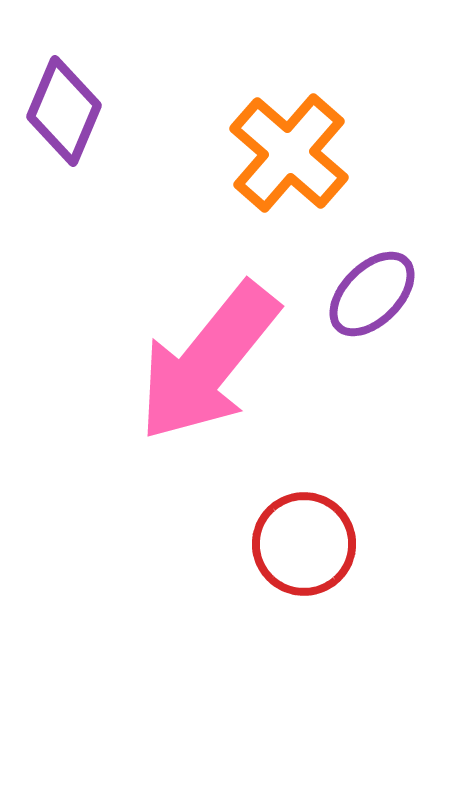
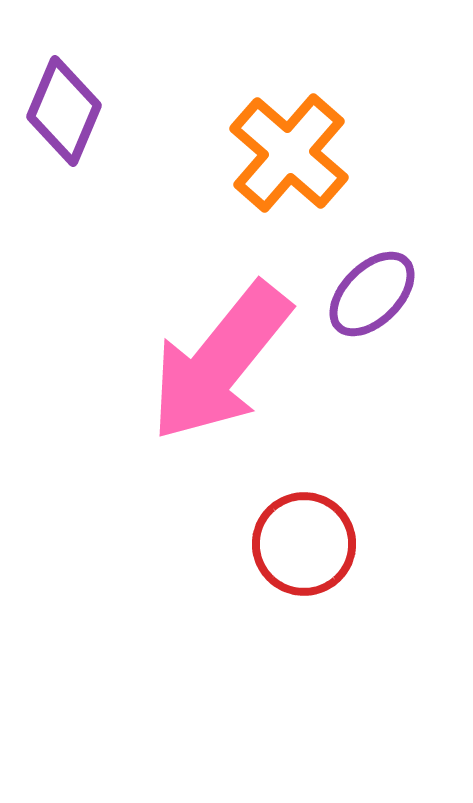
pink arrow: moved 12 px right
